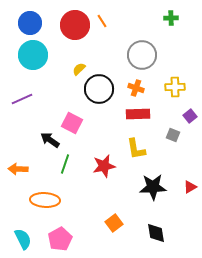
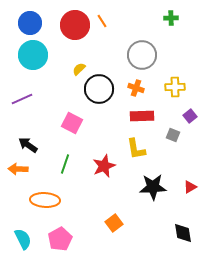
red rectangle: moved 4 px right, 2 px down
black arrow: moved 22 px left, 5 px down
red star: rotated 10 degrees counterclockwise
black diamond: moved 27 px right
